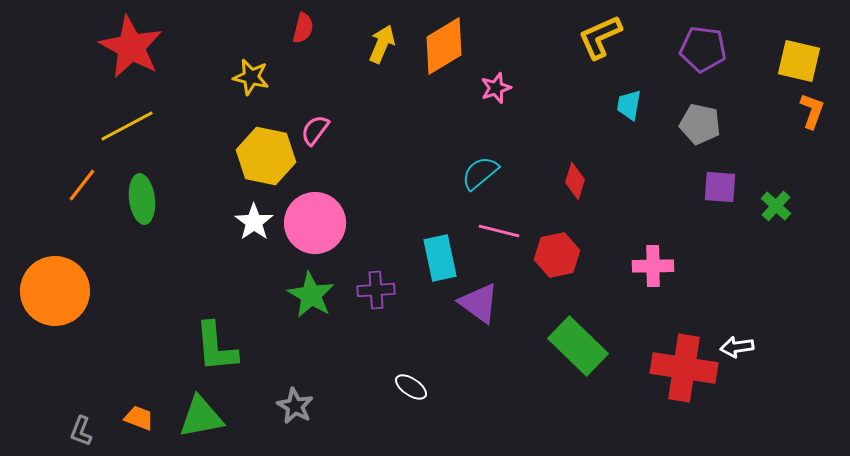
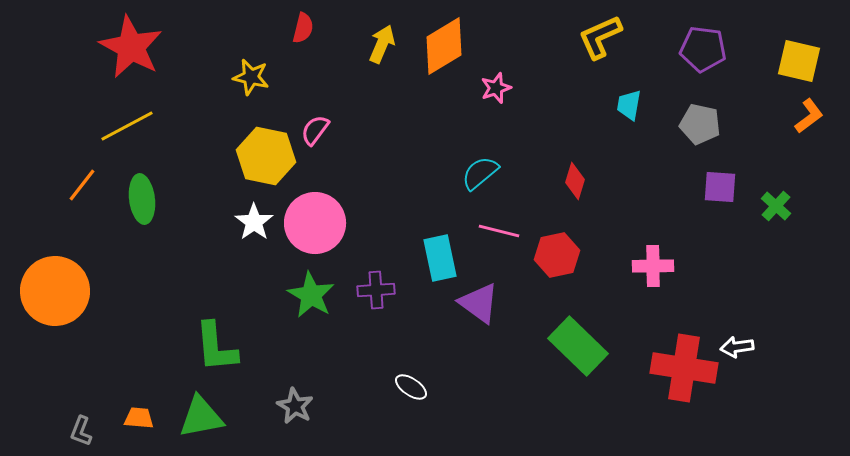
orange L-shape: moved 3 px left, 5 px down; rotated 33 degrees clockwise
orange trapezoid: rotated 16 degrees counterclockwise
